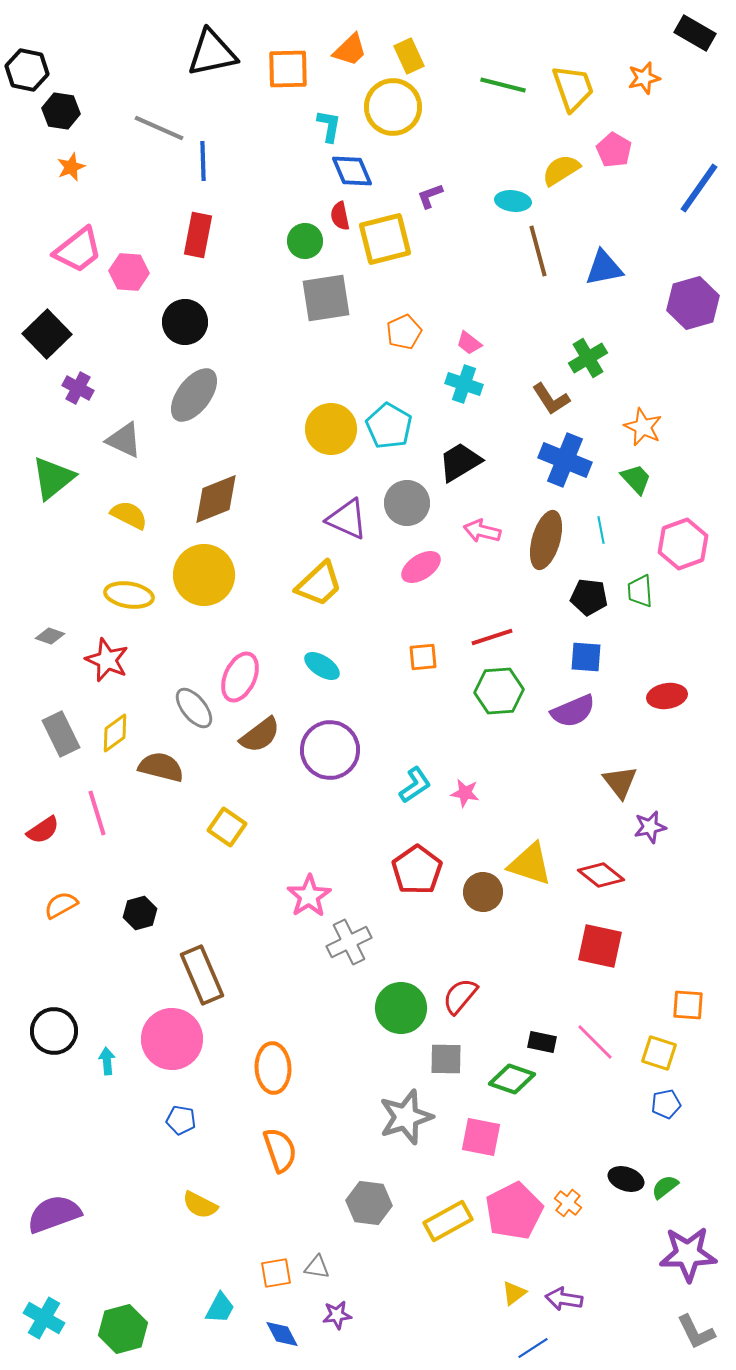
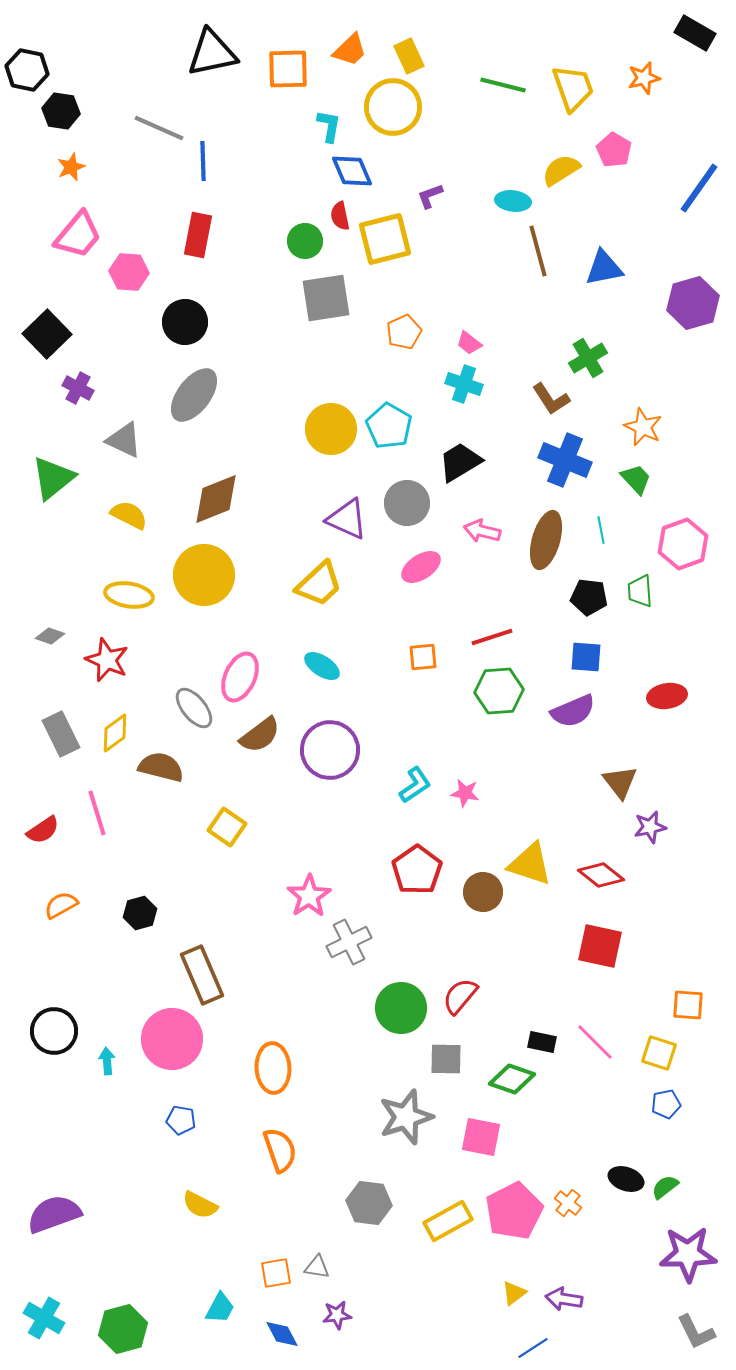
pink trapezoid at (78, 250): moved 15 px up; rotated 12 degrees counterclockwise
